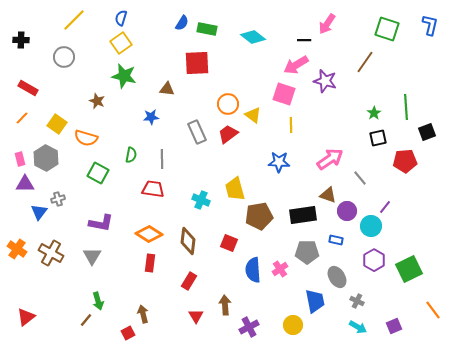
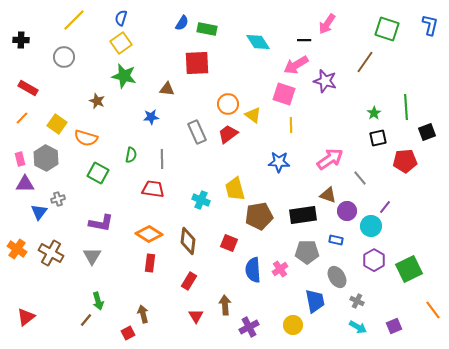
cyan diamond at (253, 37): moved 5 px right, 5 px down; rotated 20 degrees clockwise
